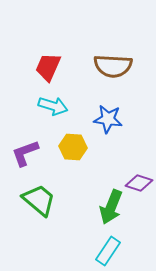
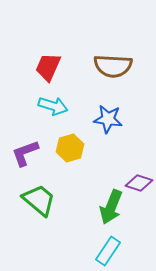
yellow hexagon: moved 3 px left, 1 px down; rotated 20 degrees counterclockwise
